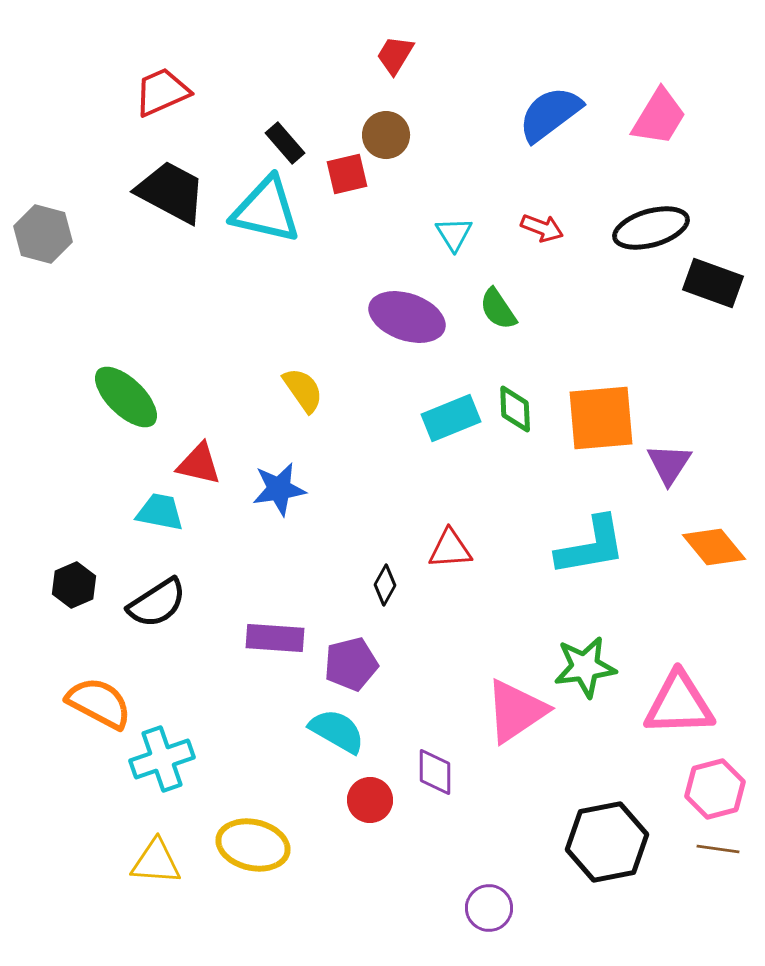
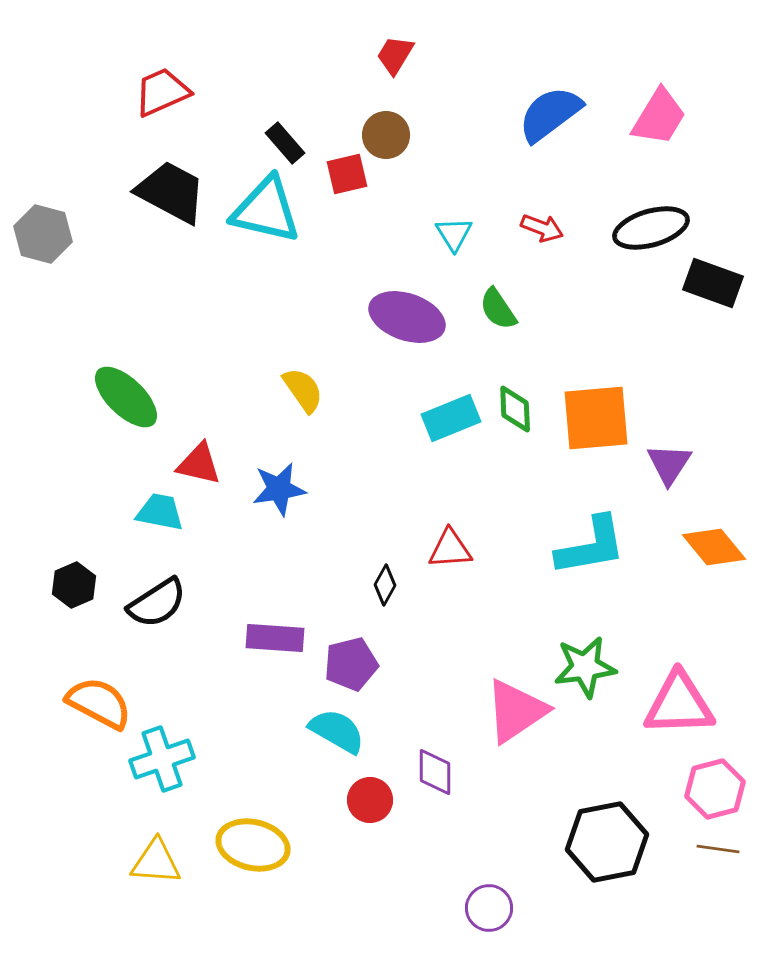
orange square at (601, 418): moved 5 px left
